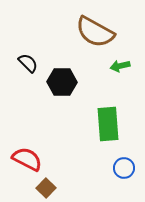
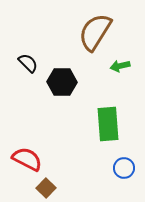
brown semicircle: rotated 93 degrees clockwise
